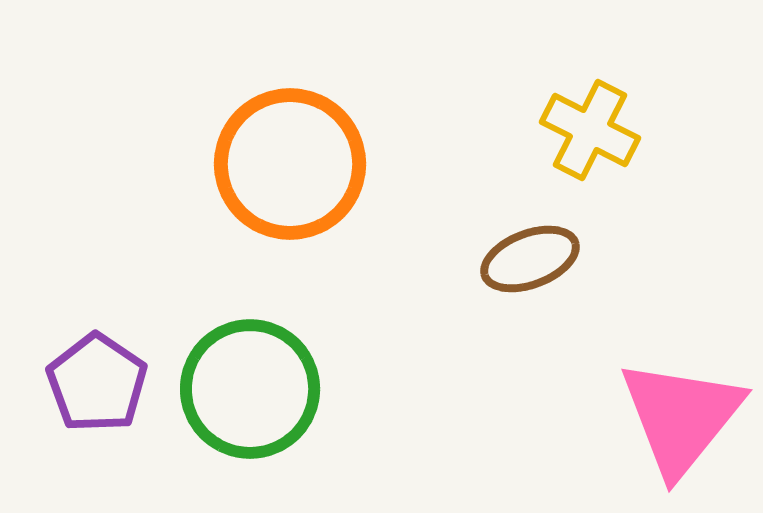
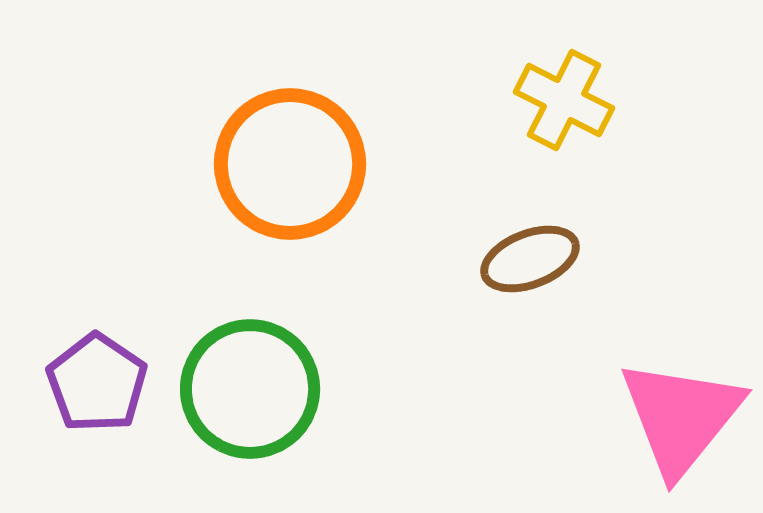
yellow cross: moved 26 px left, 30 px up
